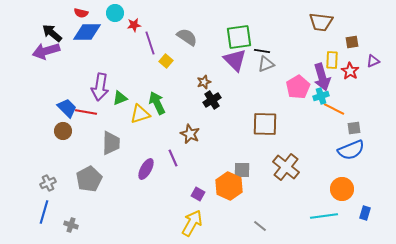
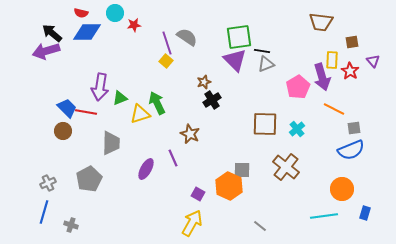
purple line at (150, 43): moved 17 px right
purple triangle at (373, 61): rotated 48 degrees counterclockwise
cyan cross at (321, 96): moved 24 px left, 33 px down; rotated 21 degrees counterclockwise
